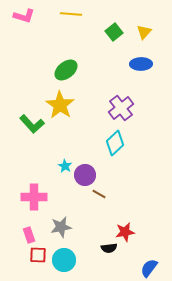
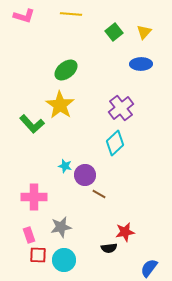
cyan star: rotated 16 degrees counterclockwise
